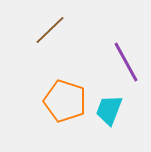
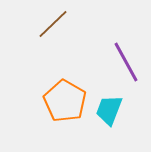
brown line: moved 3 px right, 6 px up
orange pentagon: rotated 12 degrees clockwise
